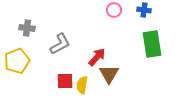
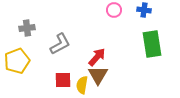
gray cross: rotated 14 degrees counterclockwise
brown triangle: moved 11 px left, 1 px down
red square: moved 2 px left, 1 px up
